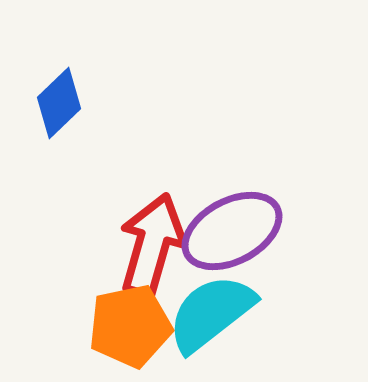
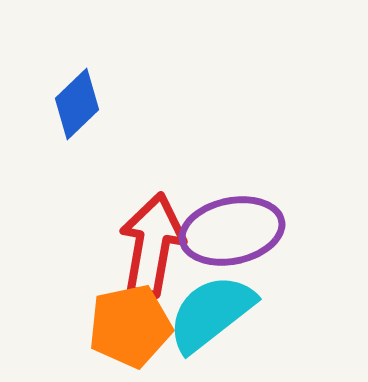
blue diamond: moved 18 px right, 1 px down
purple ellipse: rotated 16 degrees clockwise
red arrow: rotated 6 degrees counterclockwise
